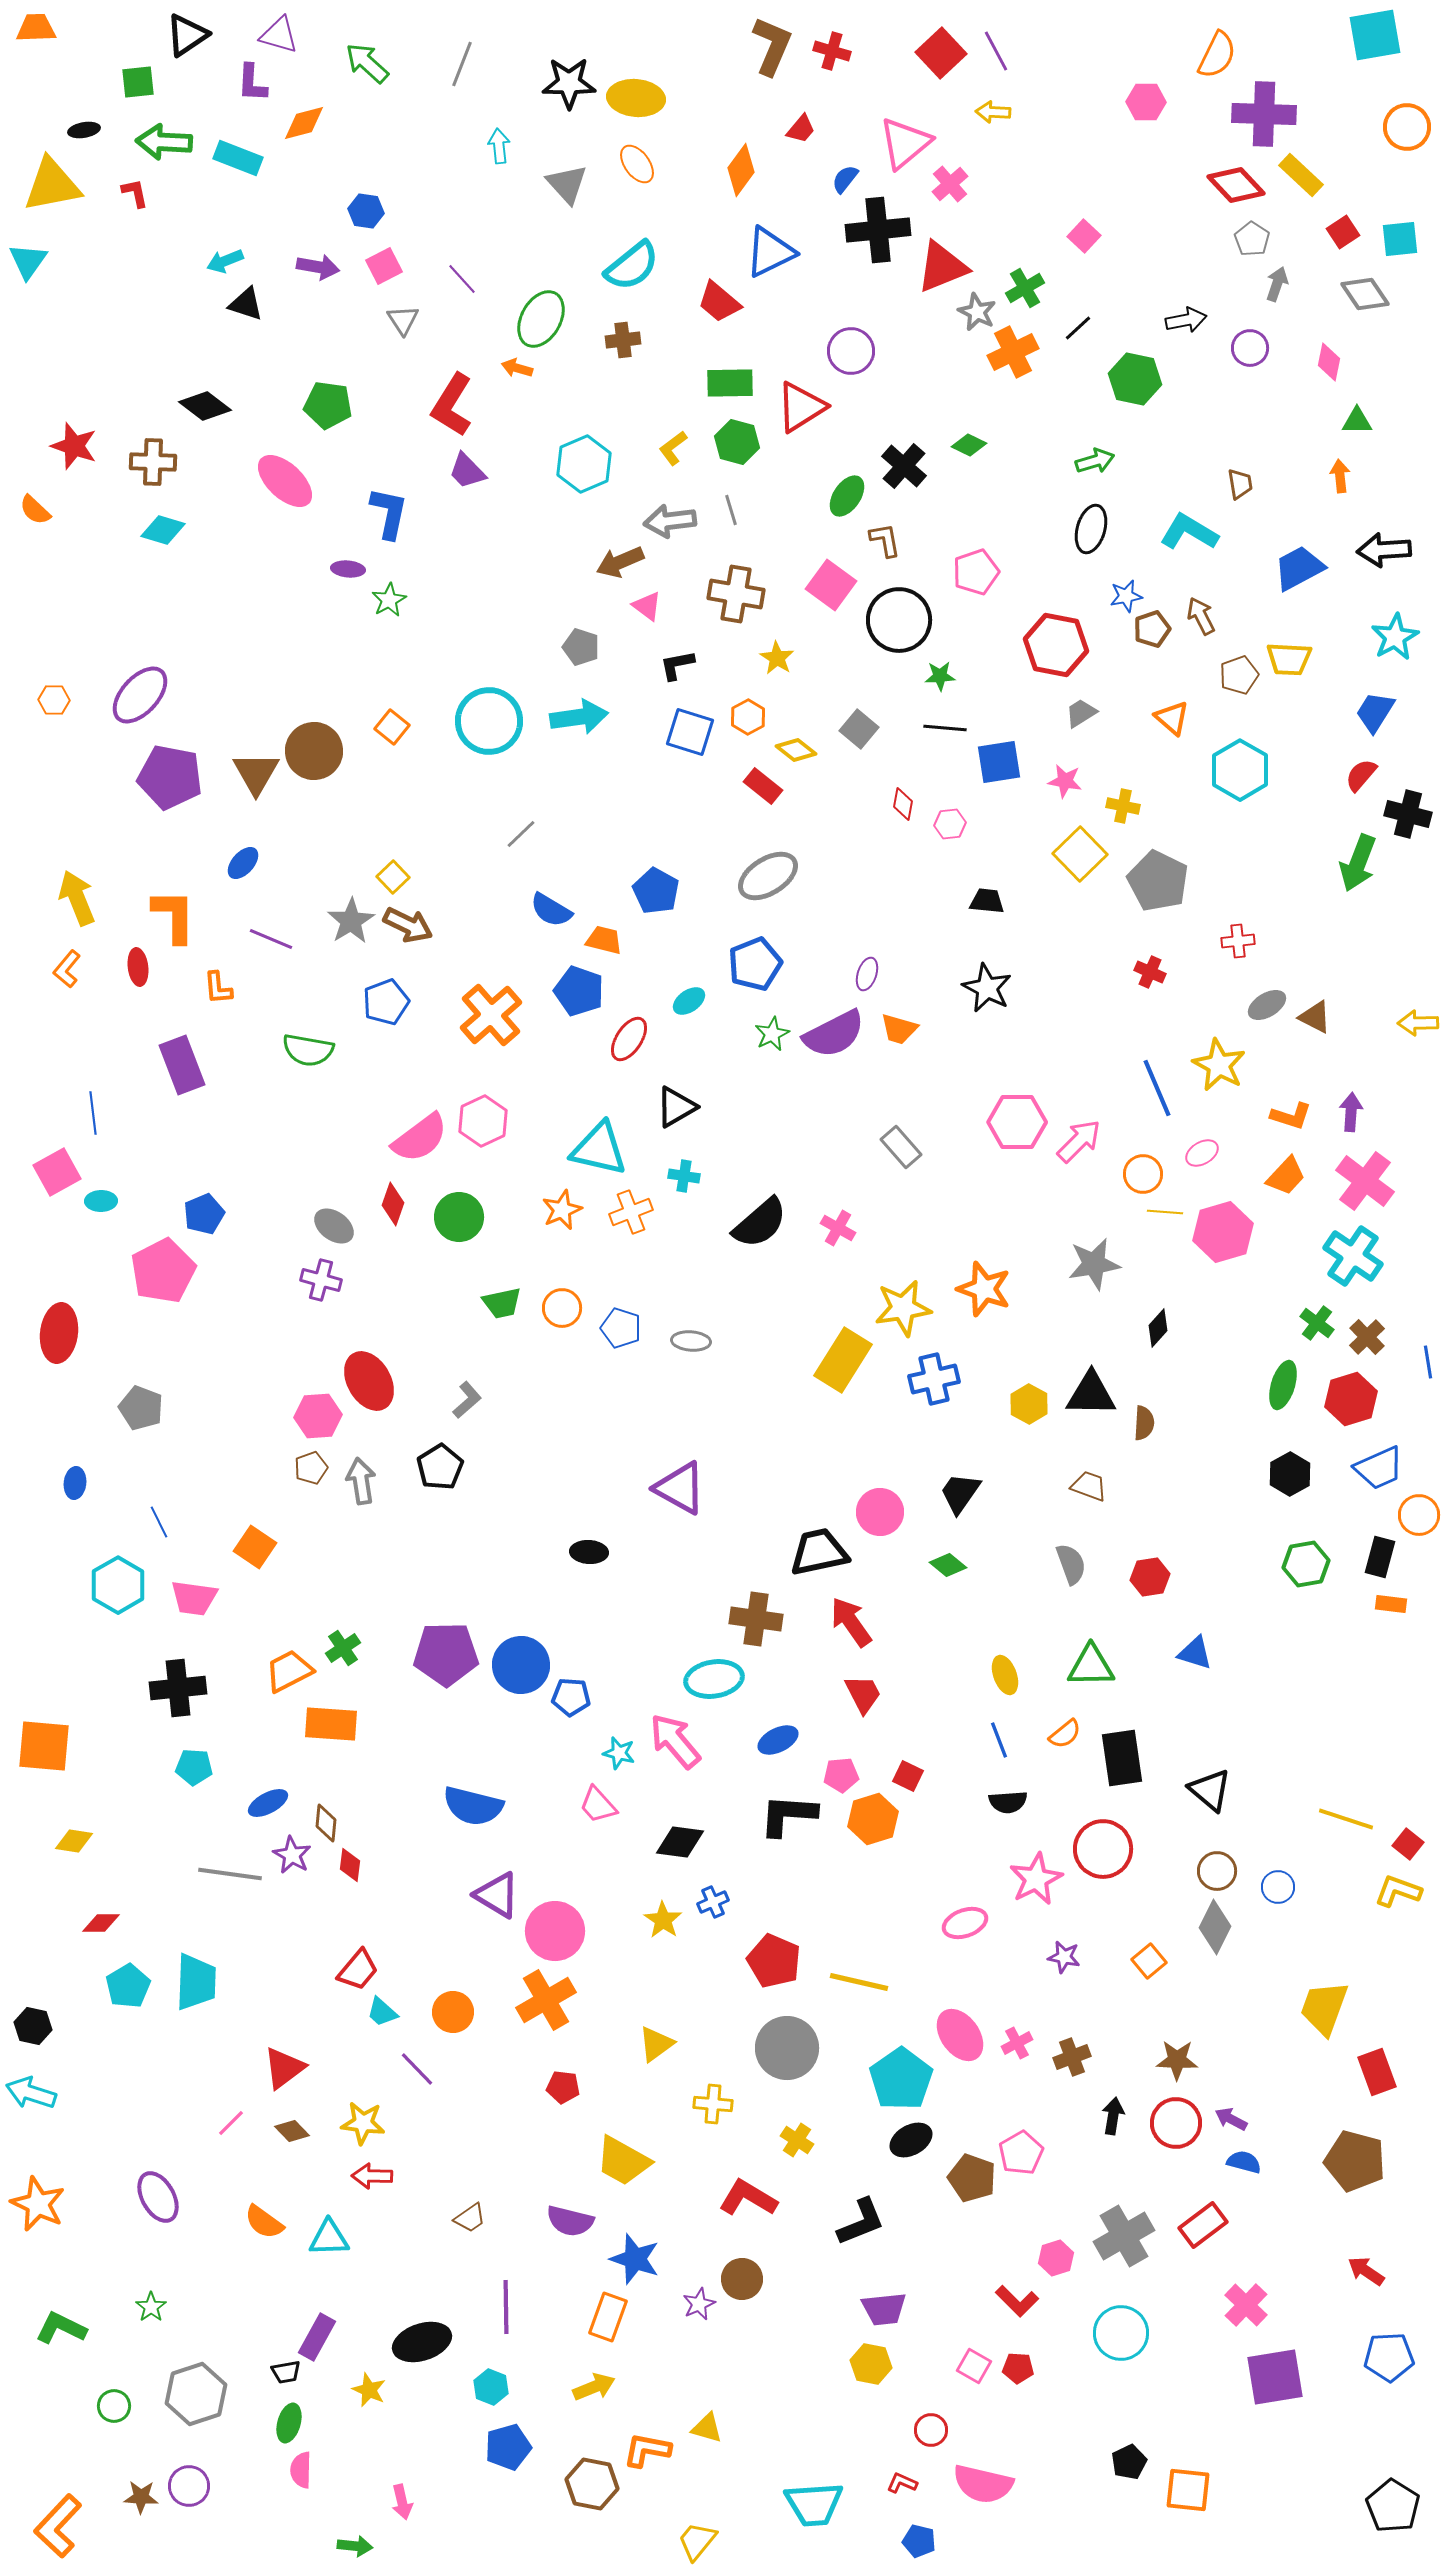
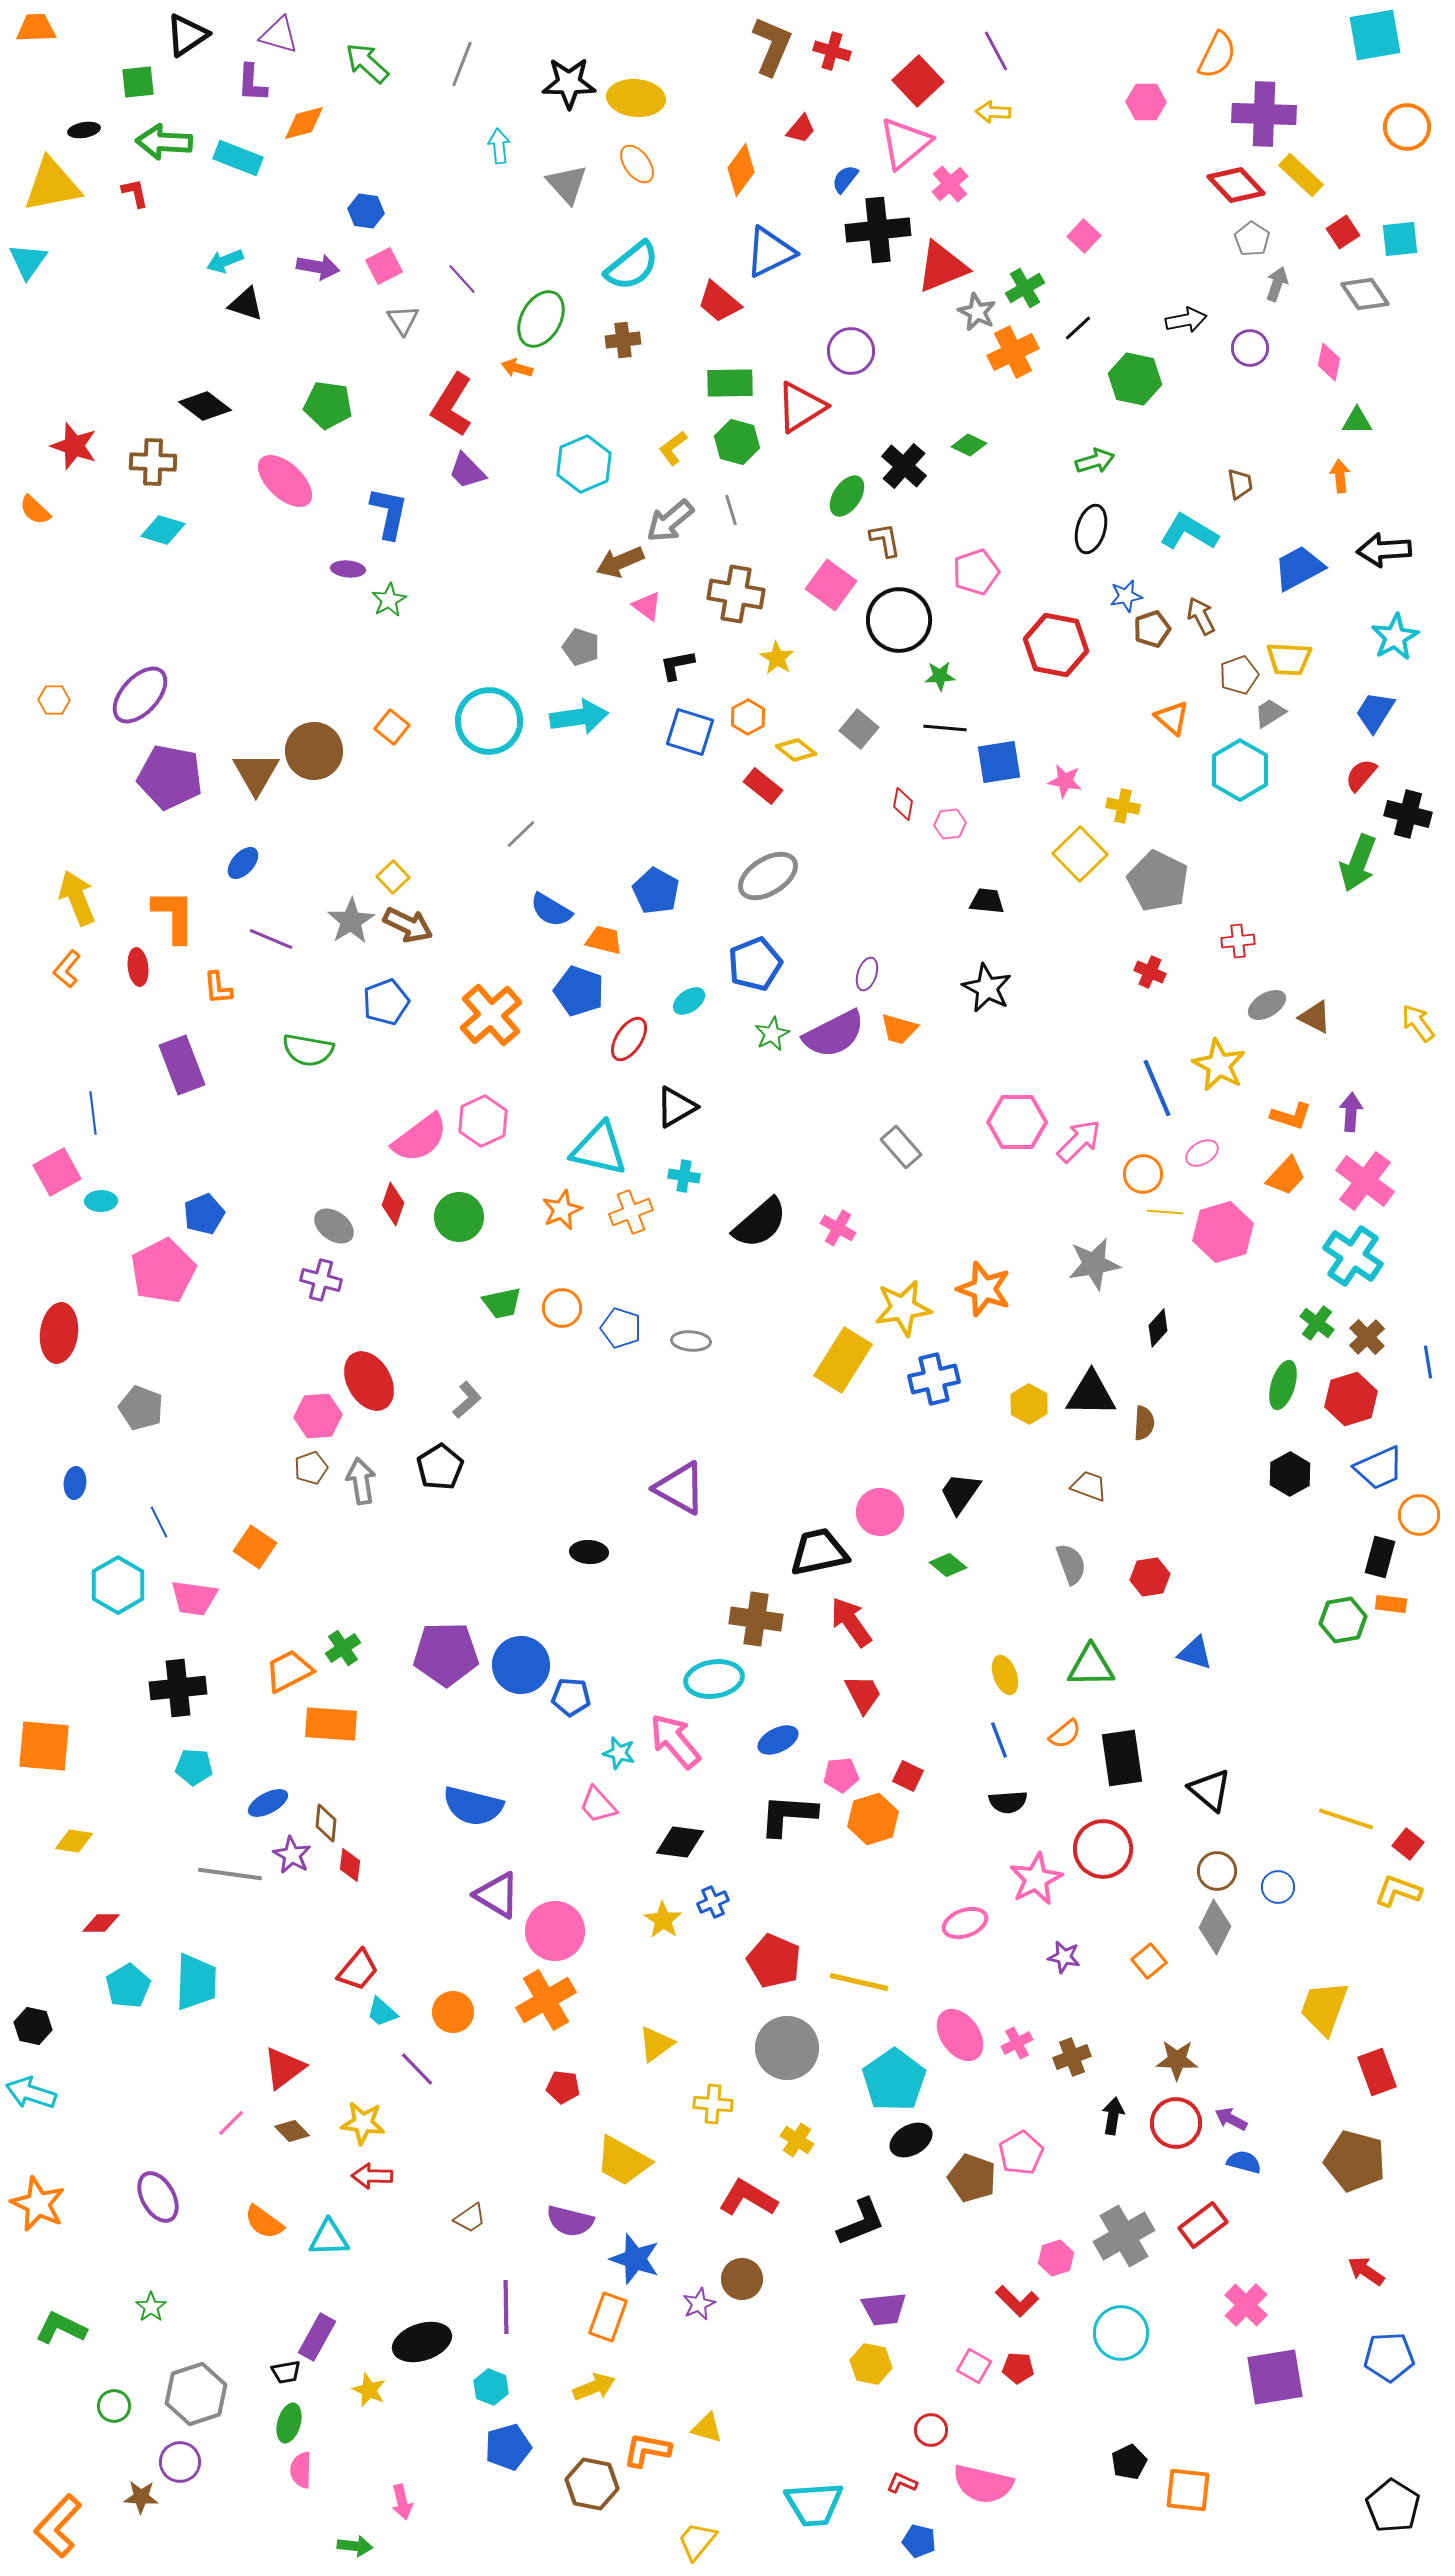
red square at (941, 53): moved 23 px left, 28 px down
gray arrow at (670, 521): rotated 33 degrees counterclockwise
gray trapezoid at (1081, 713): moved 189 px right
yellow arrow at (1418, 1023): rotated 54 degrees clockwise
green hexagon at (1306, 1564): moved 37 px right, 56 px down
cyan pentagon at (901, 2079): moved 7 px left, 1 px down
purple circle at (189, 2486): moved 9 px left, 24 px up
